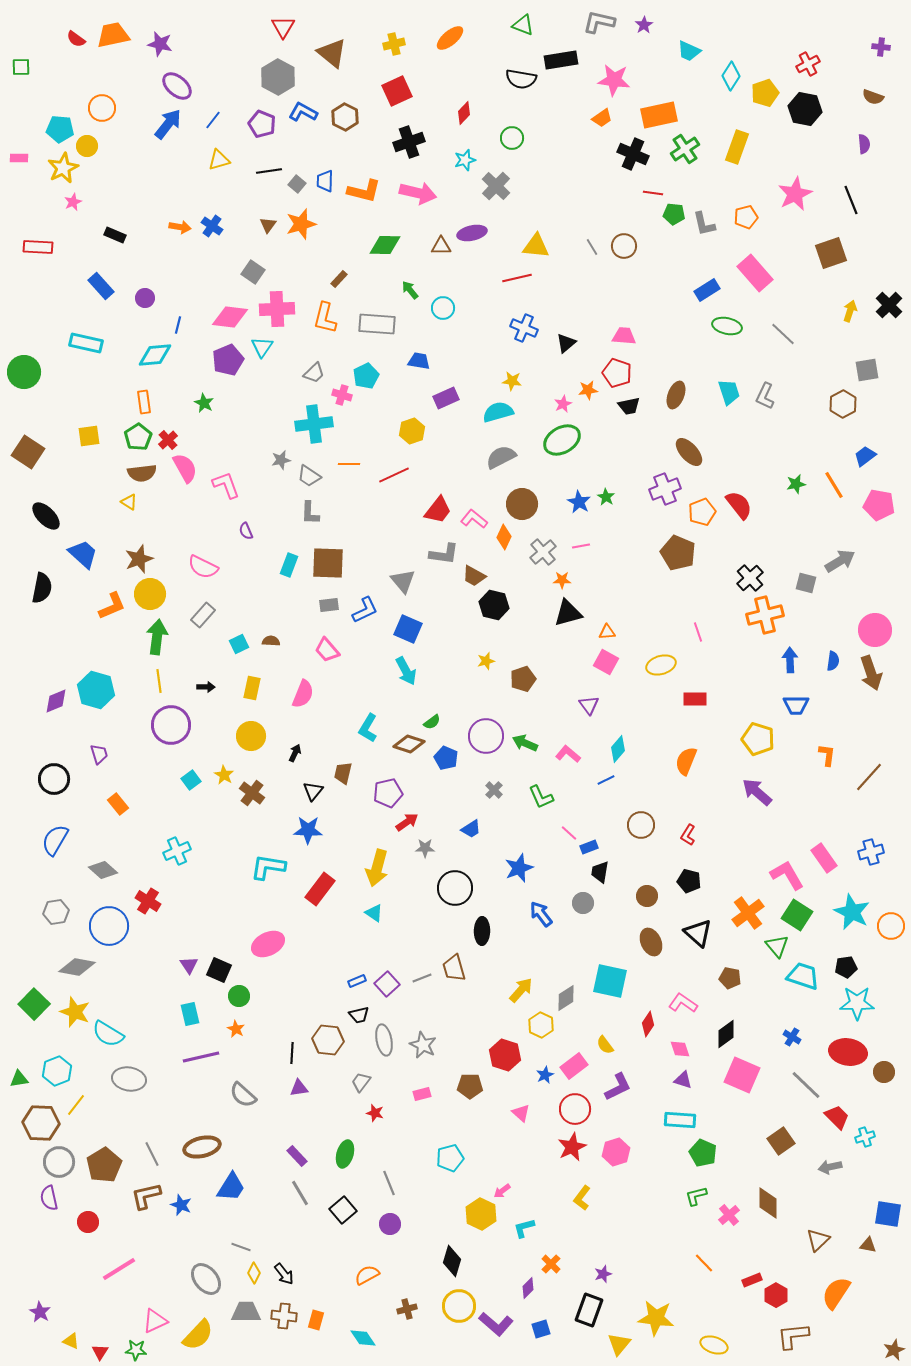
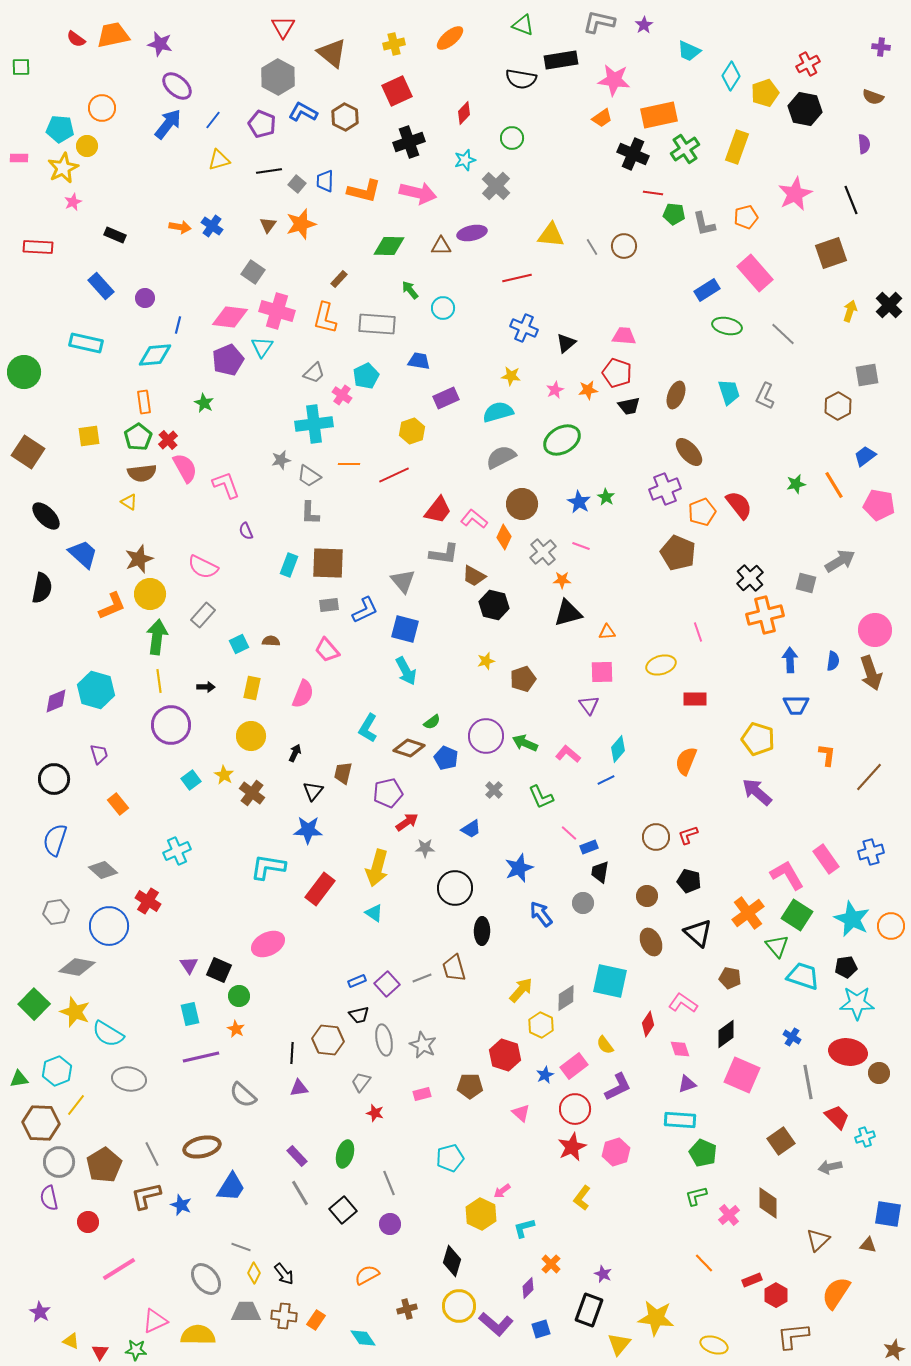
green diamond at (385, 245): moved 4 px right, 1 px down
yellow triangle at (536, 246): moved 15 px right, 11 px up
pink cross at (277, 309): moved 2 px down; rotated 20 degrees clockwise
gray square at (867, 370): moved 5 px down
yellow star at (512, 381): moved 1 px left, 5 px up
pink cross at (342, 395): rotated 18 degrees clockwise
pink star at (563, 404): moved 8 px left, 14 px up
brown hexagon at (843, 404): moved 5 px left, 2 px down
pink line at (581, 546): rotated 30 degrees clockwise
blue square at (408, 629): moved 3 px left; rotated 8 degrees counterclockwise
pink square at (606, 662): moved 4 px left, 10 px down; rotated 30 degrees counterclockwise
brown diamond at (409, 744): moved 4 px down
brown circle at (641, 825): moved 15 px right, 12 px down
red L-shape at (688, 835): rotated 40 degrees clockwise
blue semicircle at (55, 840): rotated 12 degrees counterclockwise
pink rectangle at (824, 858): moved 2 px right, 1 px down
cyan star at (852, 912): moved 7 px down
brown circle at (884, 1072): moved 5 px left, 1 px down
purple triangle at (683, 1080): moved 4 px right, 4 px down; rotated 36 degrees counterclockwise
gray line at (806, 1085): moved 2 px right, 3 px up; rotated 36 degrees clockwise
purple star at (603, 1274): rotated 30 degrees counterclockwise
orange rectangle at (316, 1320): rotated 18 degrees clockwise
yellow semicircle at (198, 1335): rotated 132 degrees counterclockwise
